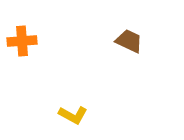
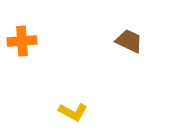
yellow L-shape: moved 3 px up
